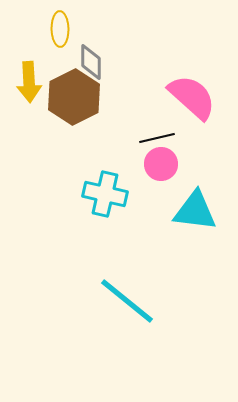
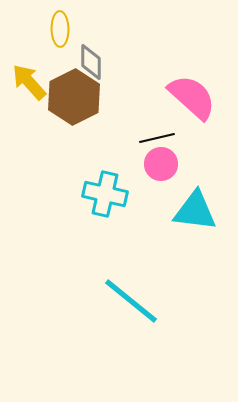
yellow arrow: rotated 141 degrees clockwise
cyan line: moved 4 px right
